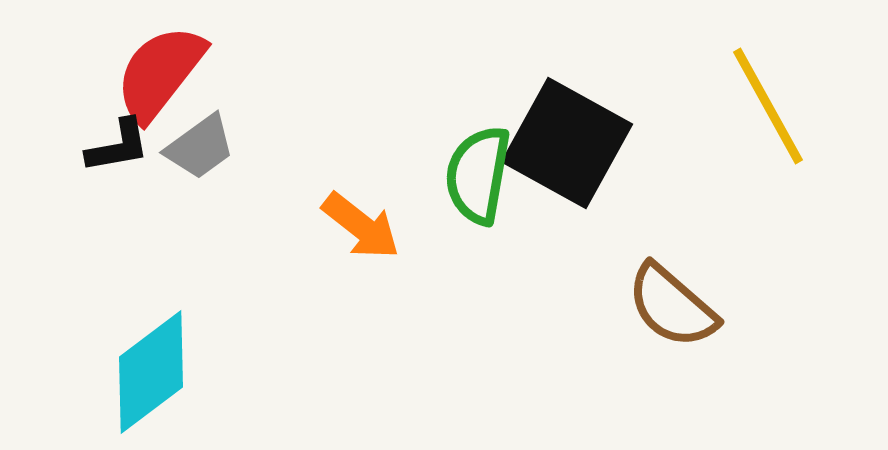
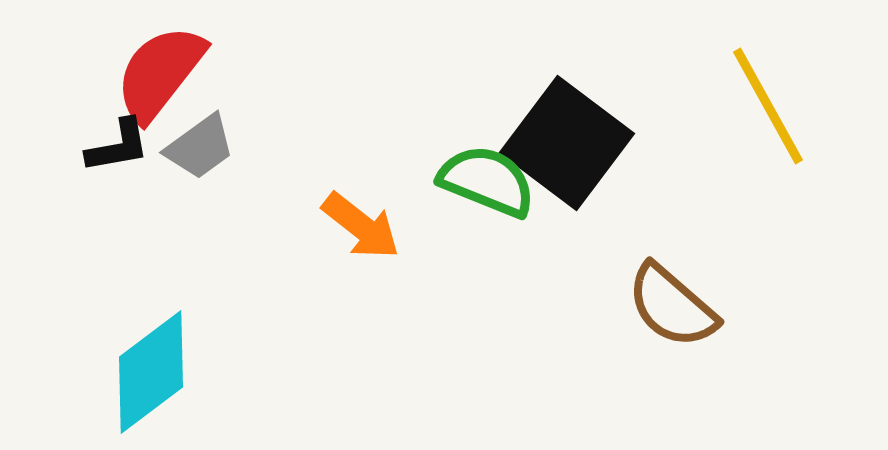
black square: rotated 8 degrees clockwise
green semicircle: moved 9 px right, 6 px down; rotated 102 degrees clockwise
